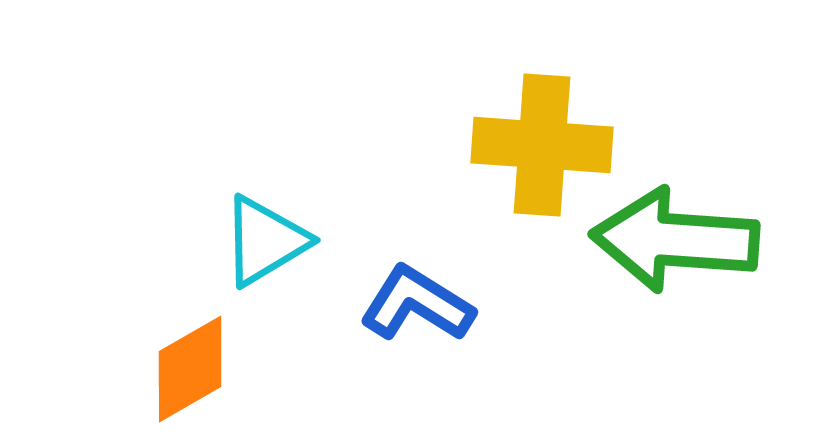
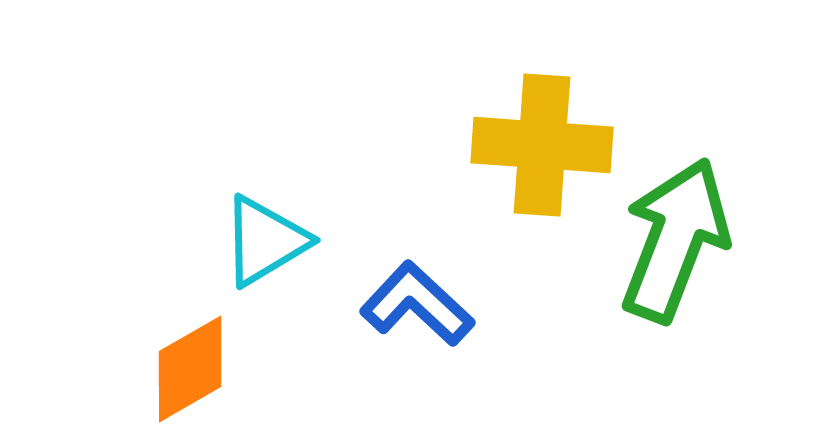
green arrow: rotated 107 degrees clockwise
blue L-shape: rotated 11 degrees clockwise
